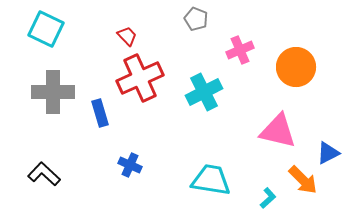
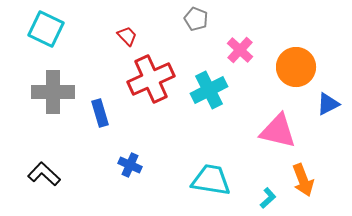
pink cross: rotated 24 degrees counterclockwise
red cross: moved 11 px right, 1 px down
cyan cross: moved 5 px right, 2 px up
blue triangle: moved 49 px up
orange arrow: rotated 24 degrees clockwise
